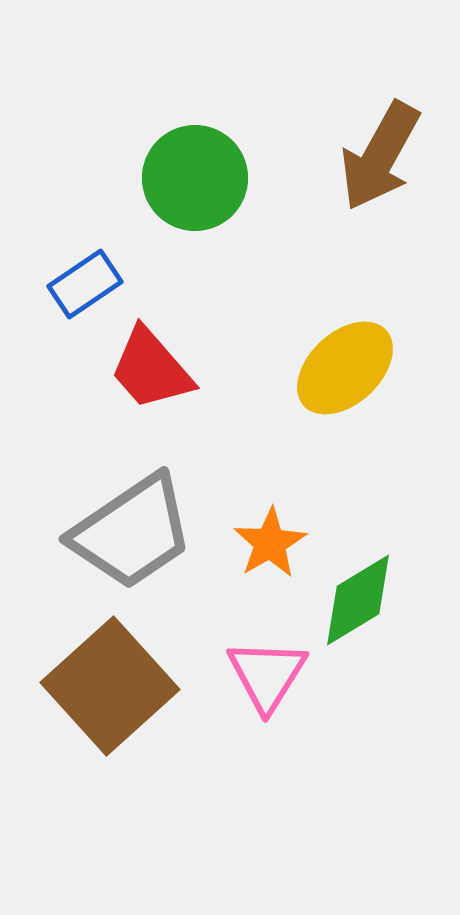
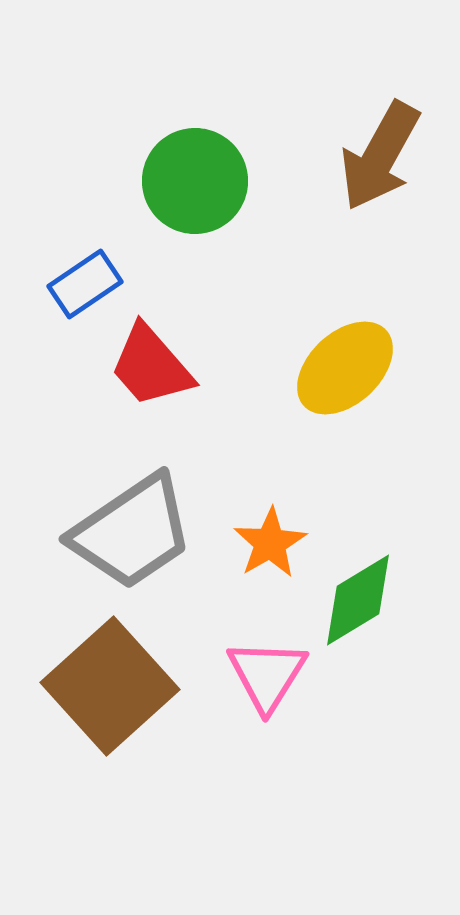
green circle: moved 3 px down
red trapezoid: moved 3 px up
